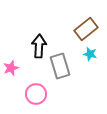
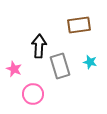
brown rectangle: moved 7 px left, 4 px up; rotated 30 degrees clockwise
cyan star: moved 8 px down
pink star: moved 3 px right, 1 px down; rotated 28 degrees counterclockwise
pink circle: moved 3 px left
